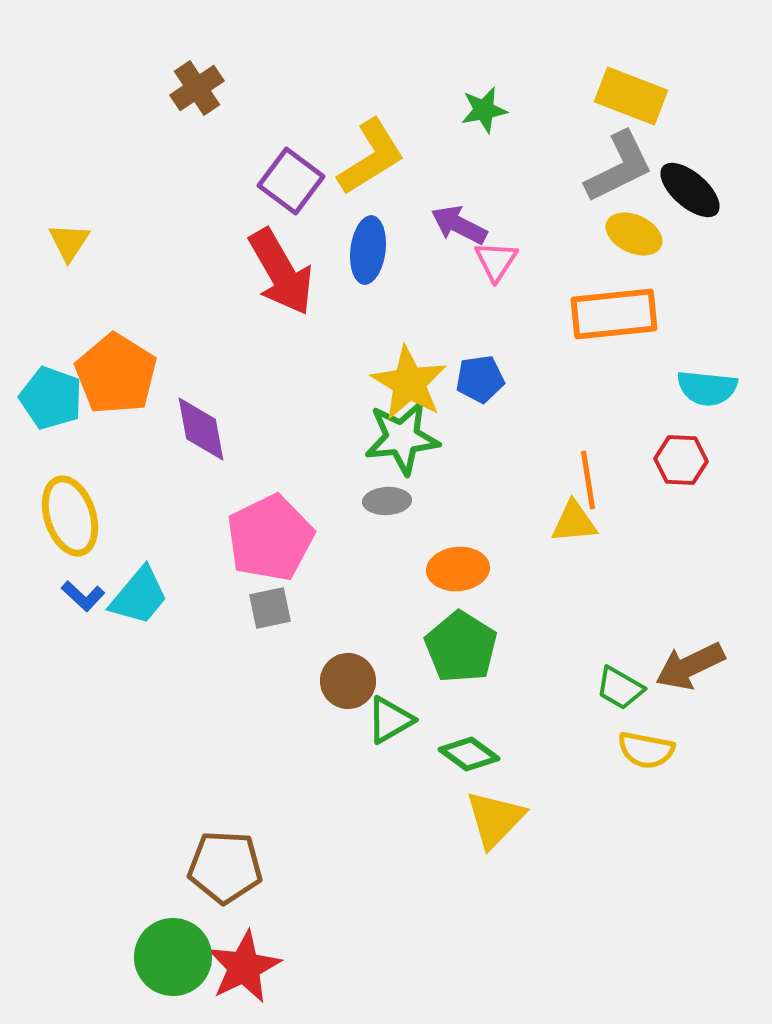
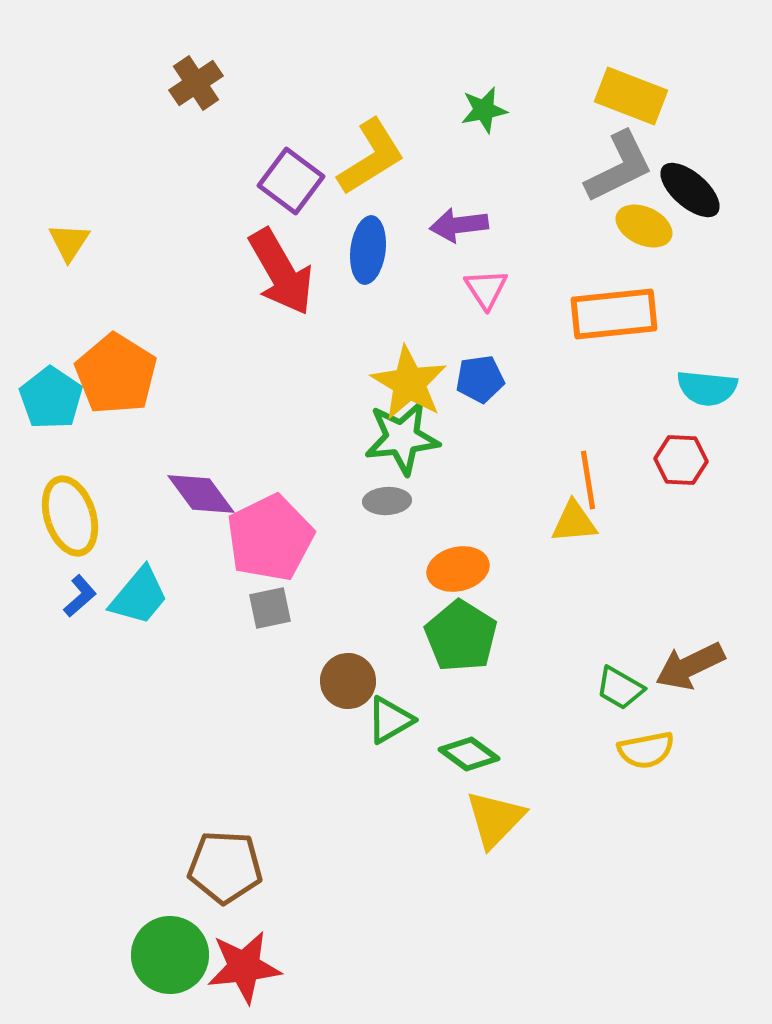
brown cross at (197, 88): moved 1 px left, 5 px up
purple arrow at (459, 225): rotated 34 degrees counterclockwise
yellow ellipse at (634, 234): moved 10 px right, 8 px up
pink triangle at (496, 261): moved 10 px left, 28 px down; rotated 6 degrees counterclockwise
cyan pentagon at (51, 398): rotated 14 degrees clockwise
purple diamond at (201, 429): moved 65 px down; rotated 26 degrees counterclockwise
orange ellipse at (458, 569): rotated 8 degrees counterclockwise
blue L-shape at (83, 596): moved 3 px left; rotated 84 degrees counterclockwise
green pentagon at (461, 647): moved 11 px up
yellow semicircle at (646, 750): rotated 22 degrees counterclockwise
green circle at (173, 957): moved 3 px left, 2 px up
red star at (244, 967): rotated 20 degrees clockwise
